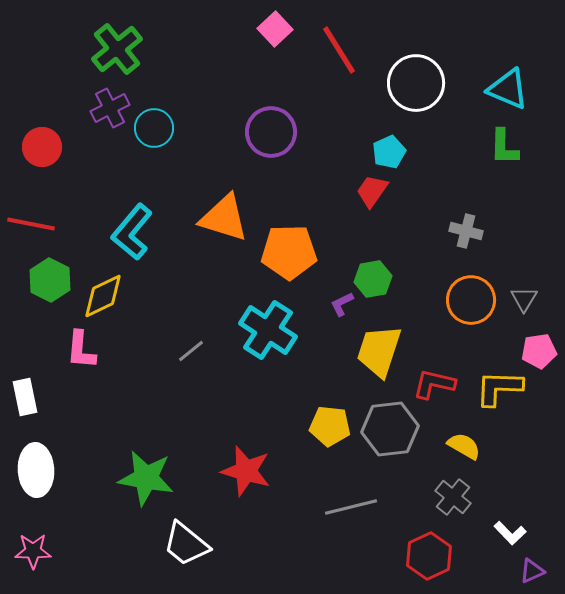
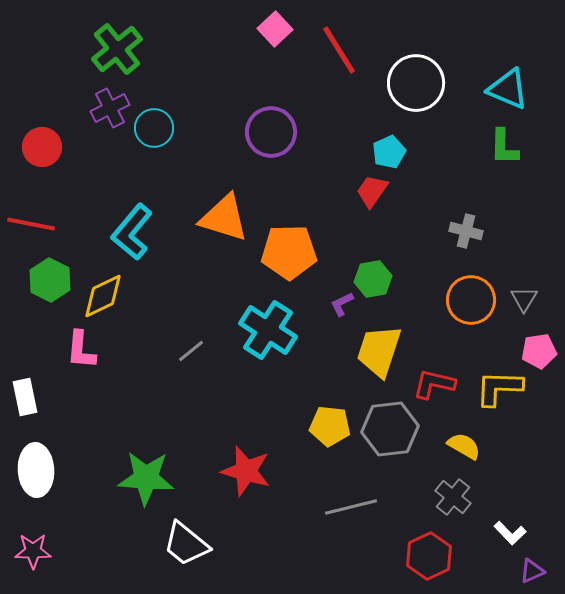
green star at (146, 478): rotated 6 degrees counterclockwise
